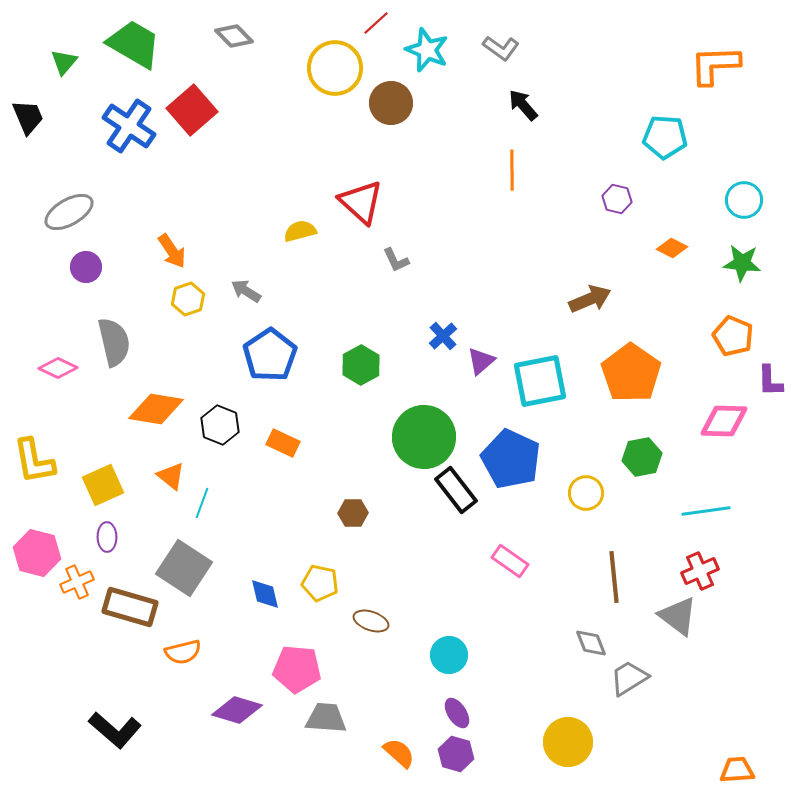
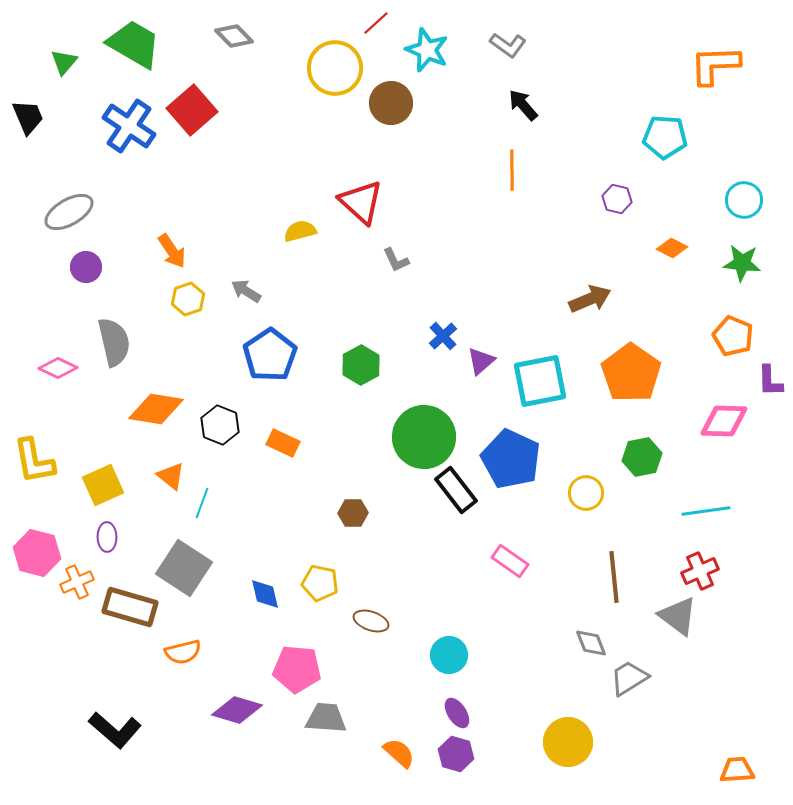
gray L-shape at (501, 48): moved 7 px right, 3 px up
